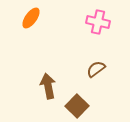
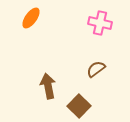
pink cross: moved 2 px right, 1 px down
brown square: moved 2 px right
